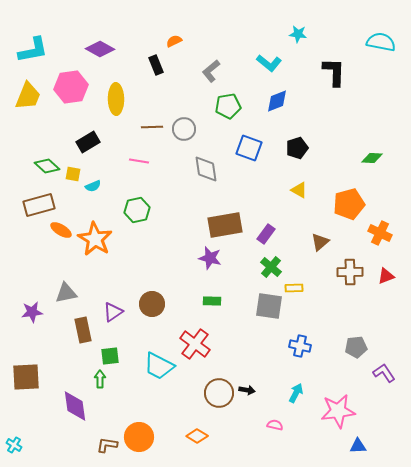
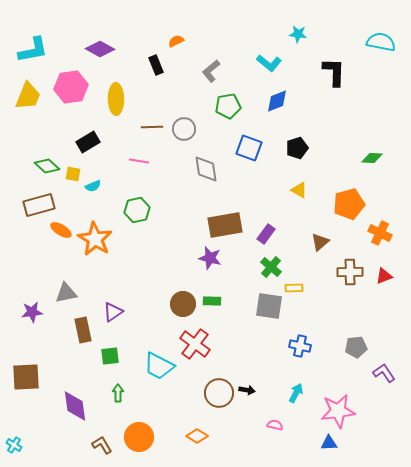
orange semicircle at (174, 41): moved 2 px right
red triangle at (386, 276): moved 2 px left
brown circle at (152, 304): moved 31 px right
green arrow at (100, 379): moved 18 px right, 14 px down
brown L-shape at (107, 445): moved 5 px left; rotated 50 degrees clockwise
blue triangle at (358, 446): moved 29 px left, 3 px up
